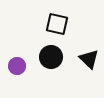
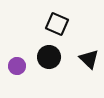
black square: rotated 10 degrees clockwise
black circle: moved 2 px left
